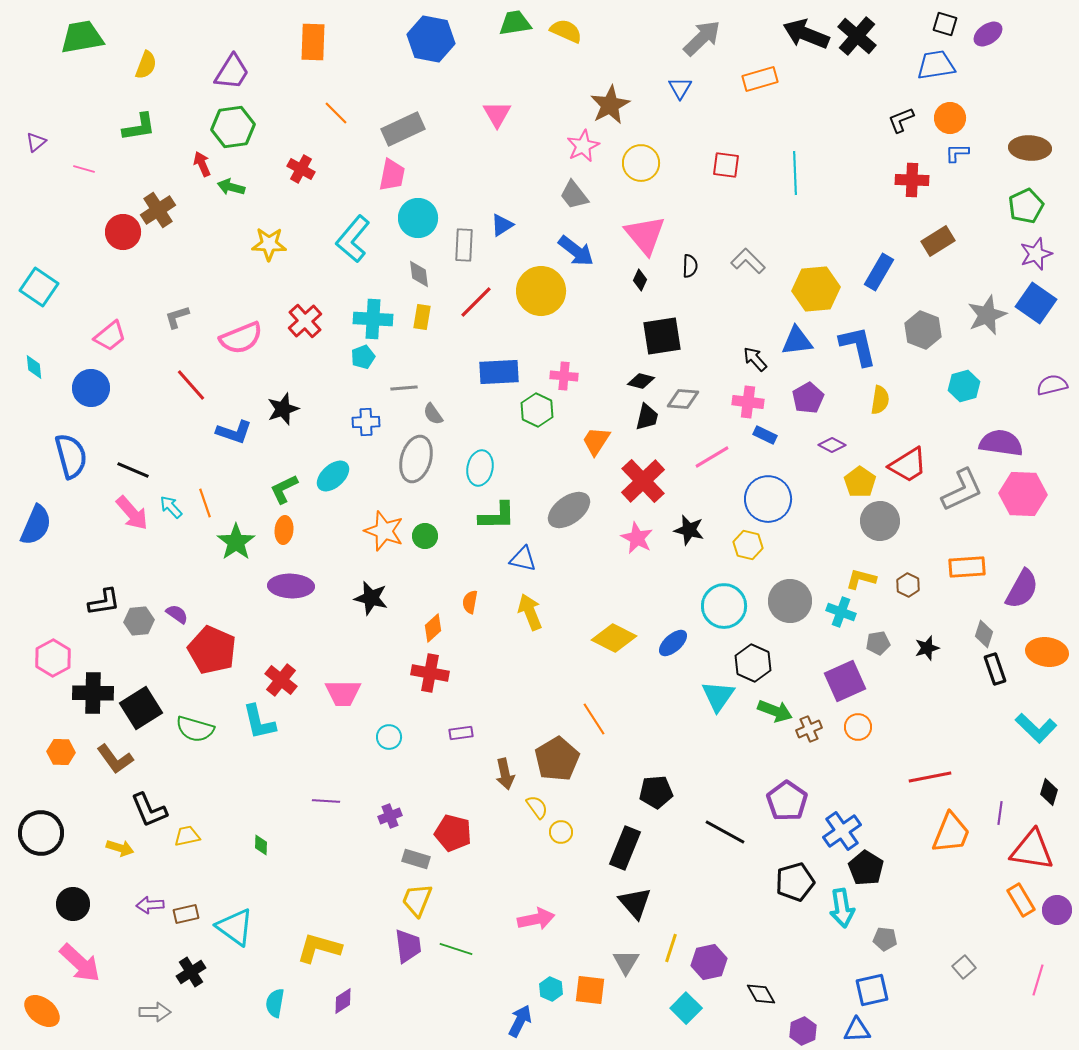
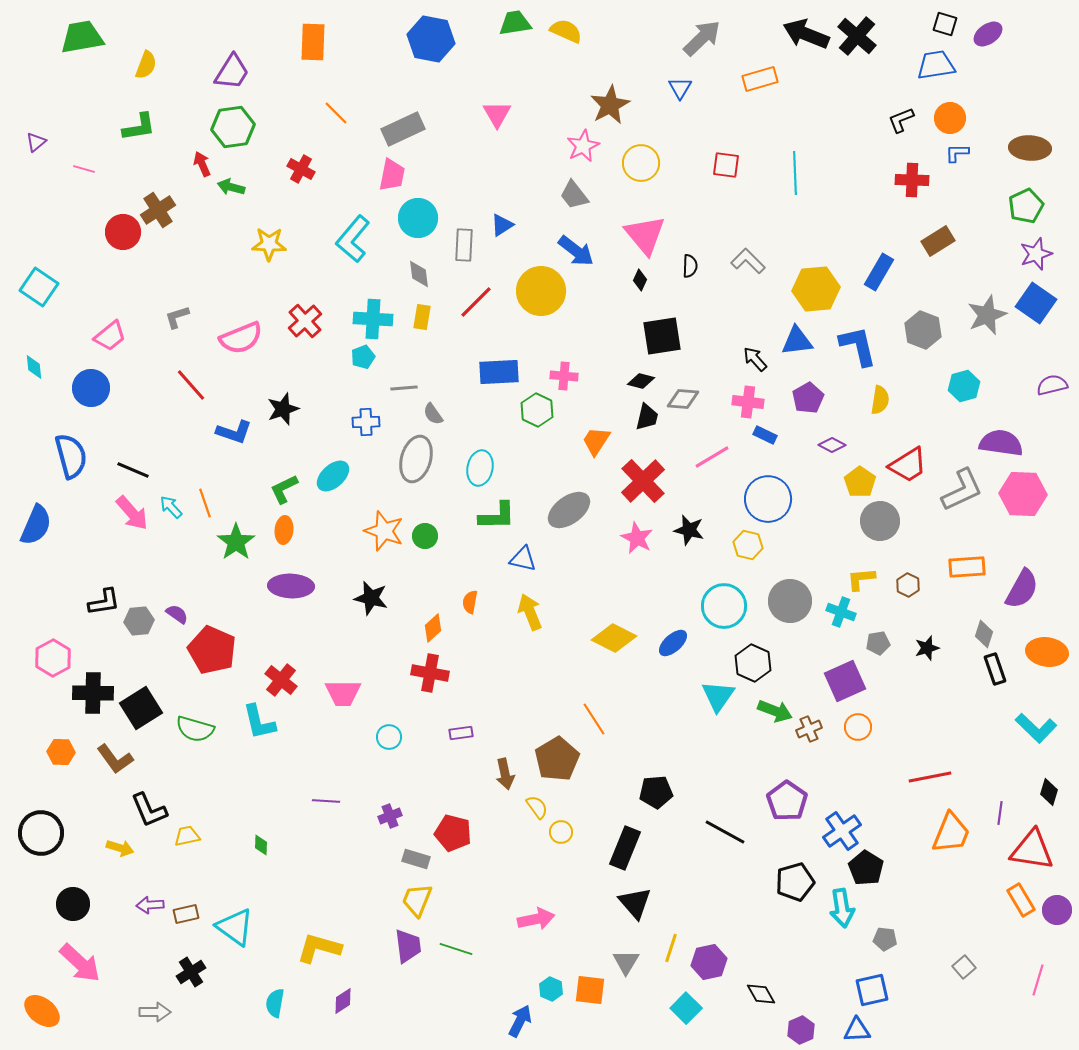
yellow L-shape at (861, 579): rotated 20 degrees counterclockwise
purple hexagon at (803, 1031): moved 2 px left, 1 px up
